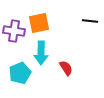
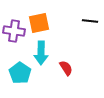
cyan pentagon: rotated 15 degrees counterclockwise
